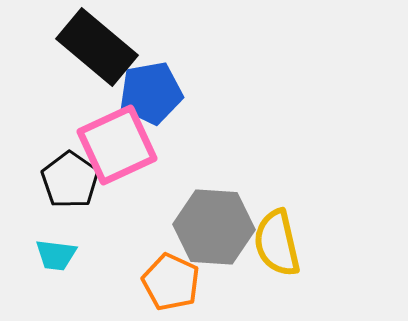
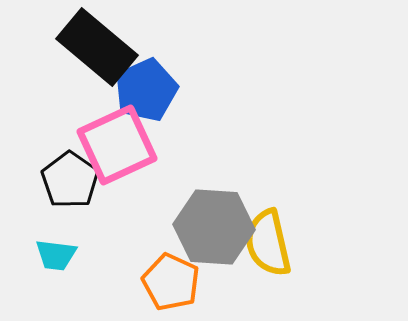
blue pentagon: moved 5 px left, 3 px up; rotated 14 degrees counterclockwise
yellow semicircle: moved 9 px left
